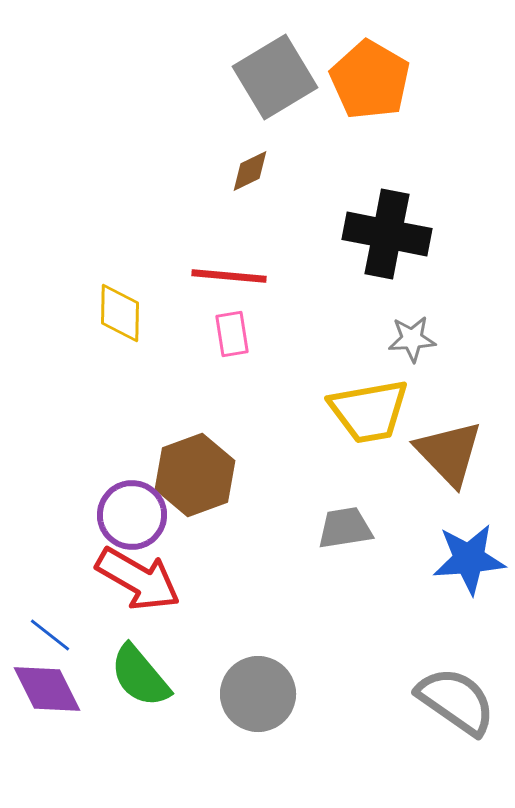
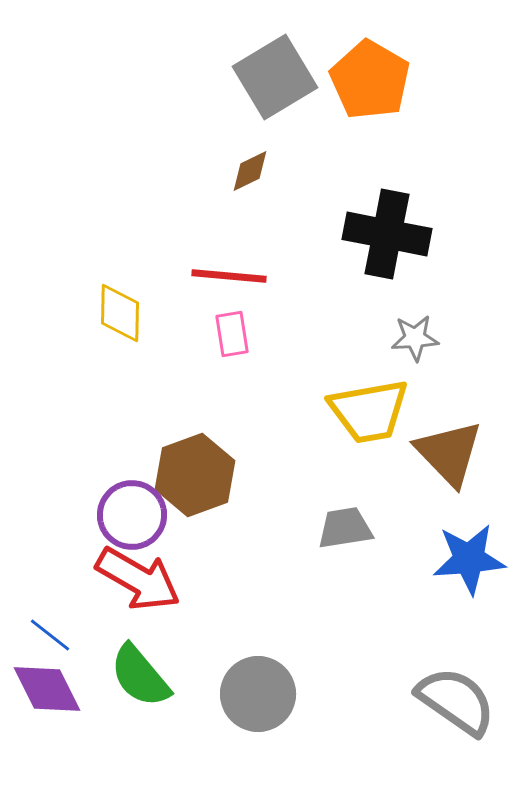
gray star: moved 3 px right, 1 px up
